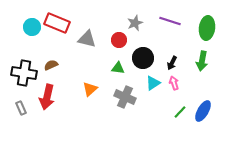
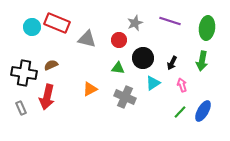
pink arrow: moved 8 px right, 2 px down
orange triangle: rotated 14 degrees clockwise
